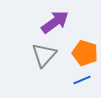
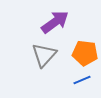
orange pentagon: rotated 10 degrees counterclockwise
